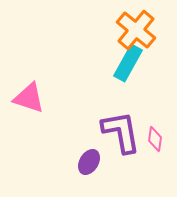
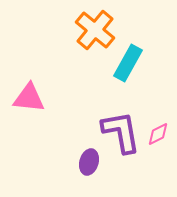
orange cross: moved 41 px left
pink triangle: rotated 12 degrees counterclockwise
pink diamond: moved 3 px right, 5 px up; rotated 55 degrees clockwise
purple ellipse: rotated 15 degrees counterclockwise
